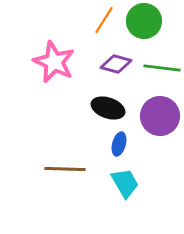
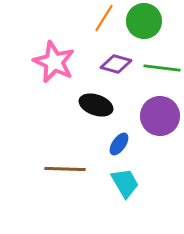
orange line: moved 2 px up
black ellipse: moved 12 px left, 3 px up
blue ellipse: rotated 20 degrees clockwise
